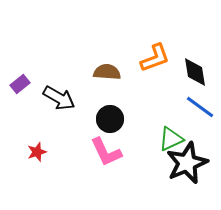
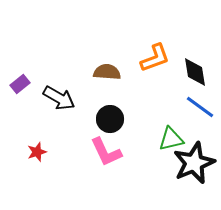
green triangle: rotated 12 degrees clockwise
black star: moved 7 px right
